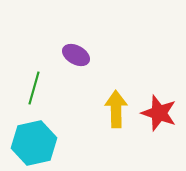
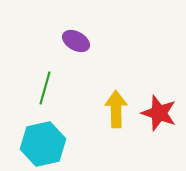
purple ellipse: moved 14 px up
green line: moved 11 px right
cyan hexagon: moved 9 px right, 1 px down
